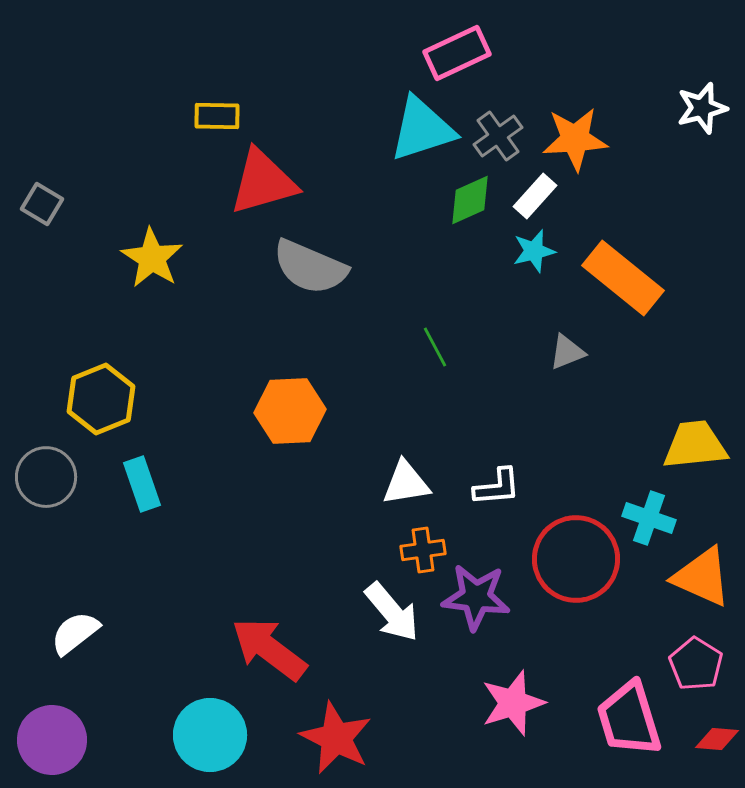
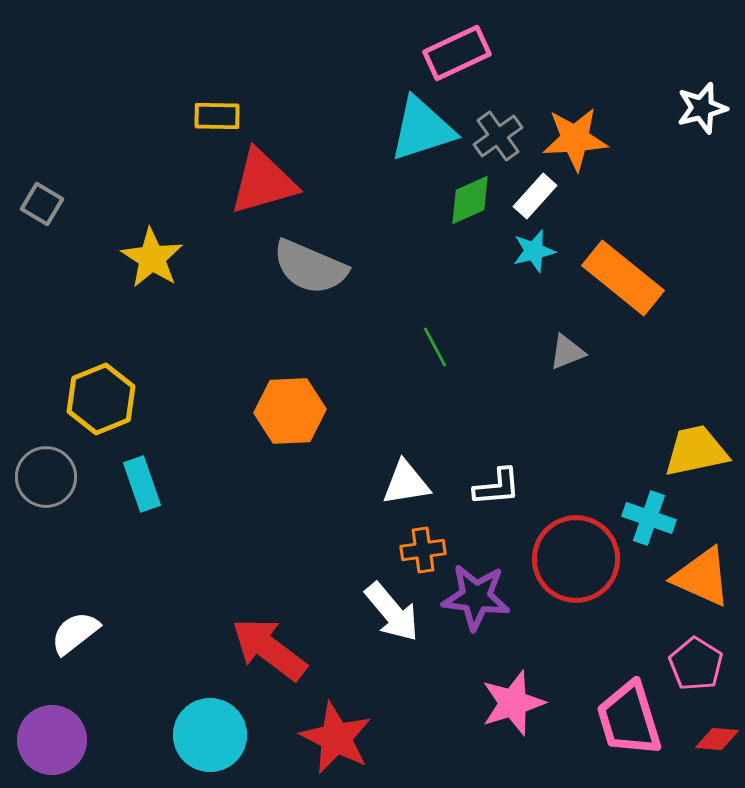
yellow trapezoid: moved 1 px right, 6 px down; rotated 6 degrees counterclockwise
